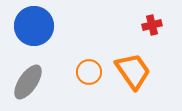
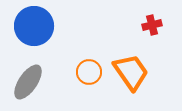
orange trapezoid: moved 2 px left, 1 px down
